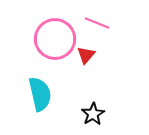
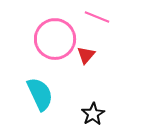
pink line: moved 6 px up
cyan semicircle: rotated 12 degrees counterclockwise
